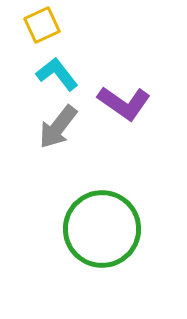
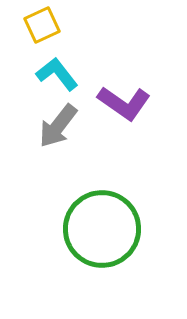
gray arrow: moved 1 px up
